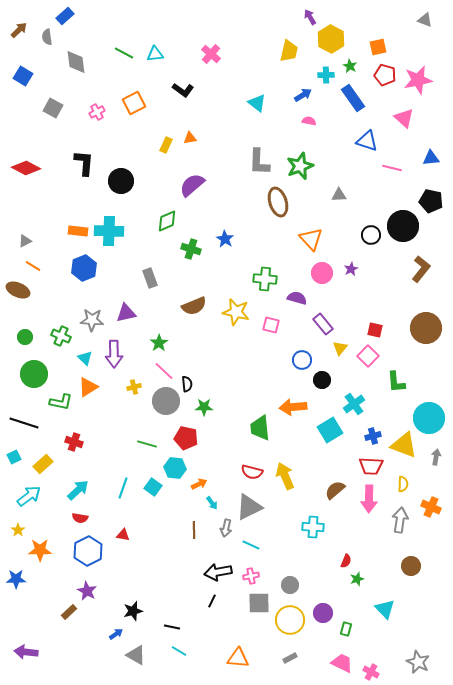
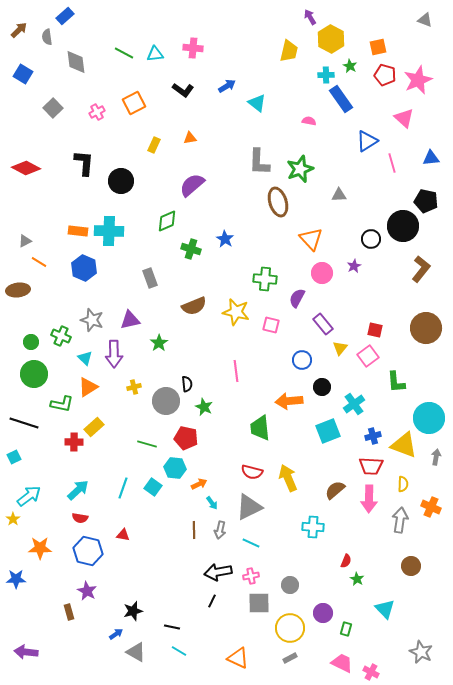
pink cross at (211, 54): moved 18 px left, 6 px up; rotated 36 degrees counterclockwise
blue square at (23, 76): moved 2 px up
pink star at (418, 80): rotated 12 degrees counterclockwise
blue arrow at (303, 95): moved 76 px left, 9 px up
blue rectangle at (353, 98): moved 12 px left, 1 px down
gray square at (53, 108): rotated 18 degrees clockwise
blue triangle at (367, 141): rotated 50 degrees counterclockwise
yellow rectangle at (166, 145): moved 12 px left
green star at (300, 166): moved 3 px down
pink line at (392, 168): moved 5 px up; rotated 60 degrees clockwise
black pentagon at (431, 201): moved 5 px left
black circle at (371, 235): moved 4 px down
orange line at (33, 266): moved 6 px right, 4 px up
blue hexagon at (84, 268): rotated 15 degrees counterclockwise
purple star at (351, 269): moved 3 px right, 3 px up
brown ellipse at (18, 290): rotated 30 degrees counterclockwise
purple semicircle at (297, 298): rotated 78 degrees counterclockwise
purple triangle at (126, 313): moved 4 px right, 7 px down
gray star at (92, 320): rotated 15 degrees clockwise
green circle at (25, 337): moved 6 px right, 5 px down
pink square at (368, 356): rotated 10 degrees clockwise
pink line at (164, 371): moved 72 px right; rotated 40 degrees clockwise
black circle at (322, 380): moved 7 px down
green L-shape at (61, 402): moved 1 px right, 2 px down
green star at (204, 407): rotated 24 degrees clockwise
orange arrow at (293, 407): moved 4 px left, 6 px up
cyan square at (330, 430): moved 2 px left, 1 px down; rotated 10 degrees clockwise
red cross at (74, 442): rotated 18 degrees counterclockwise
yellow rectangle at (43, 464): moved 51 px right, 37 px up
yellow arrow at (285, 476): moved 3 px right, 2 px down
gray arrow at (226, 528): moved 6 px left, 2 px down
yellow star at (18, 530): moved 5 px left, 11 px up
cyan line at (251, 545): moved 2 px up
orange star at (40, 550): moved 2 px up
blue hexagon at (88, 551): rotated 20 degrees counterclockwise
green star at (357, 579): rotated 24 degrees counterclockwise
brown rectangle at (69, 612): rotated 63 degrees counterclockwise
yellow circle at (290, 620): moved 8 px down
gray triangle at (136, 655): moved 3 px up
orange triangle at (238, 658): rotated 20 degrees clockwise
gray star at (418, 662): moved 3 px right, 10 px up
